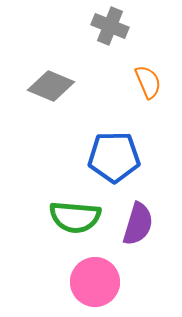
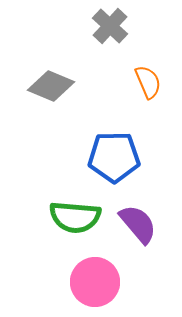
gray cross: rotated 21 degrees clockwise
purple semicircle: rotated 57 degrees counterclockwise
